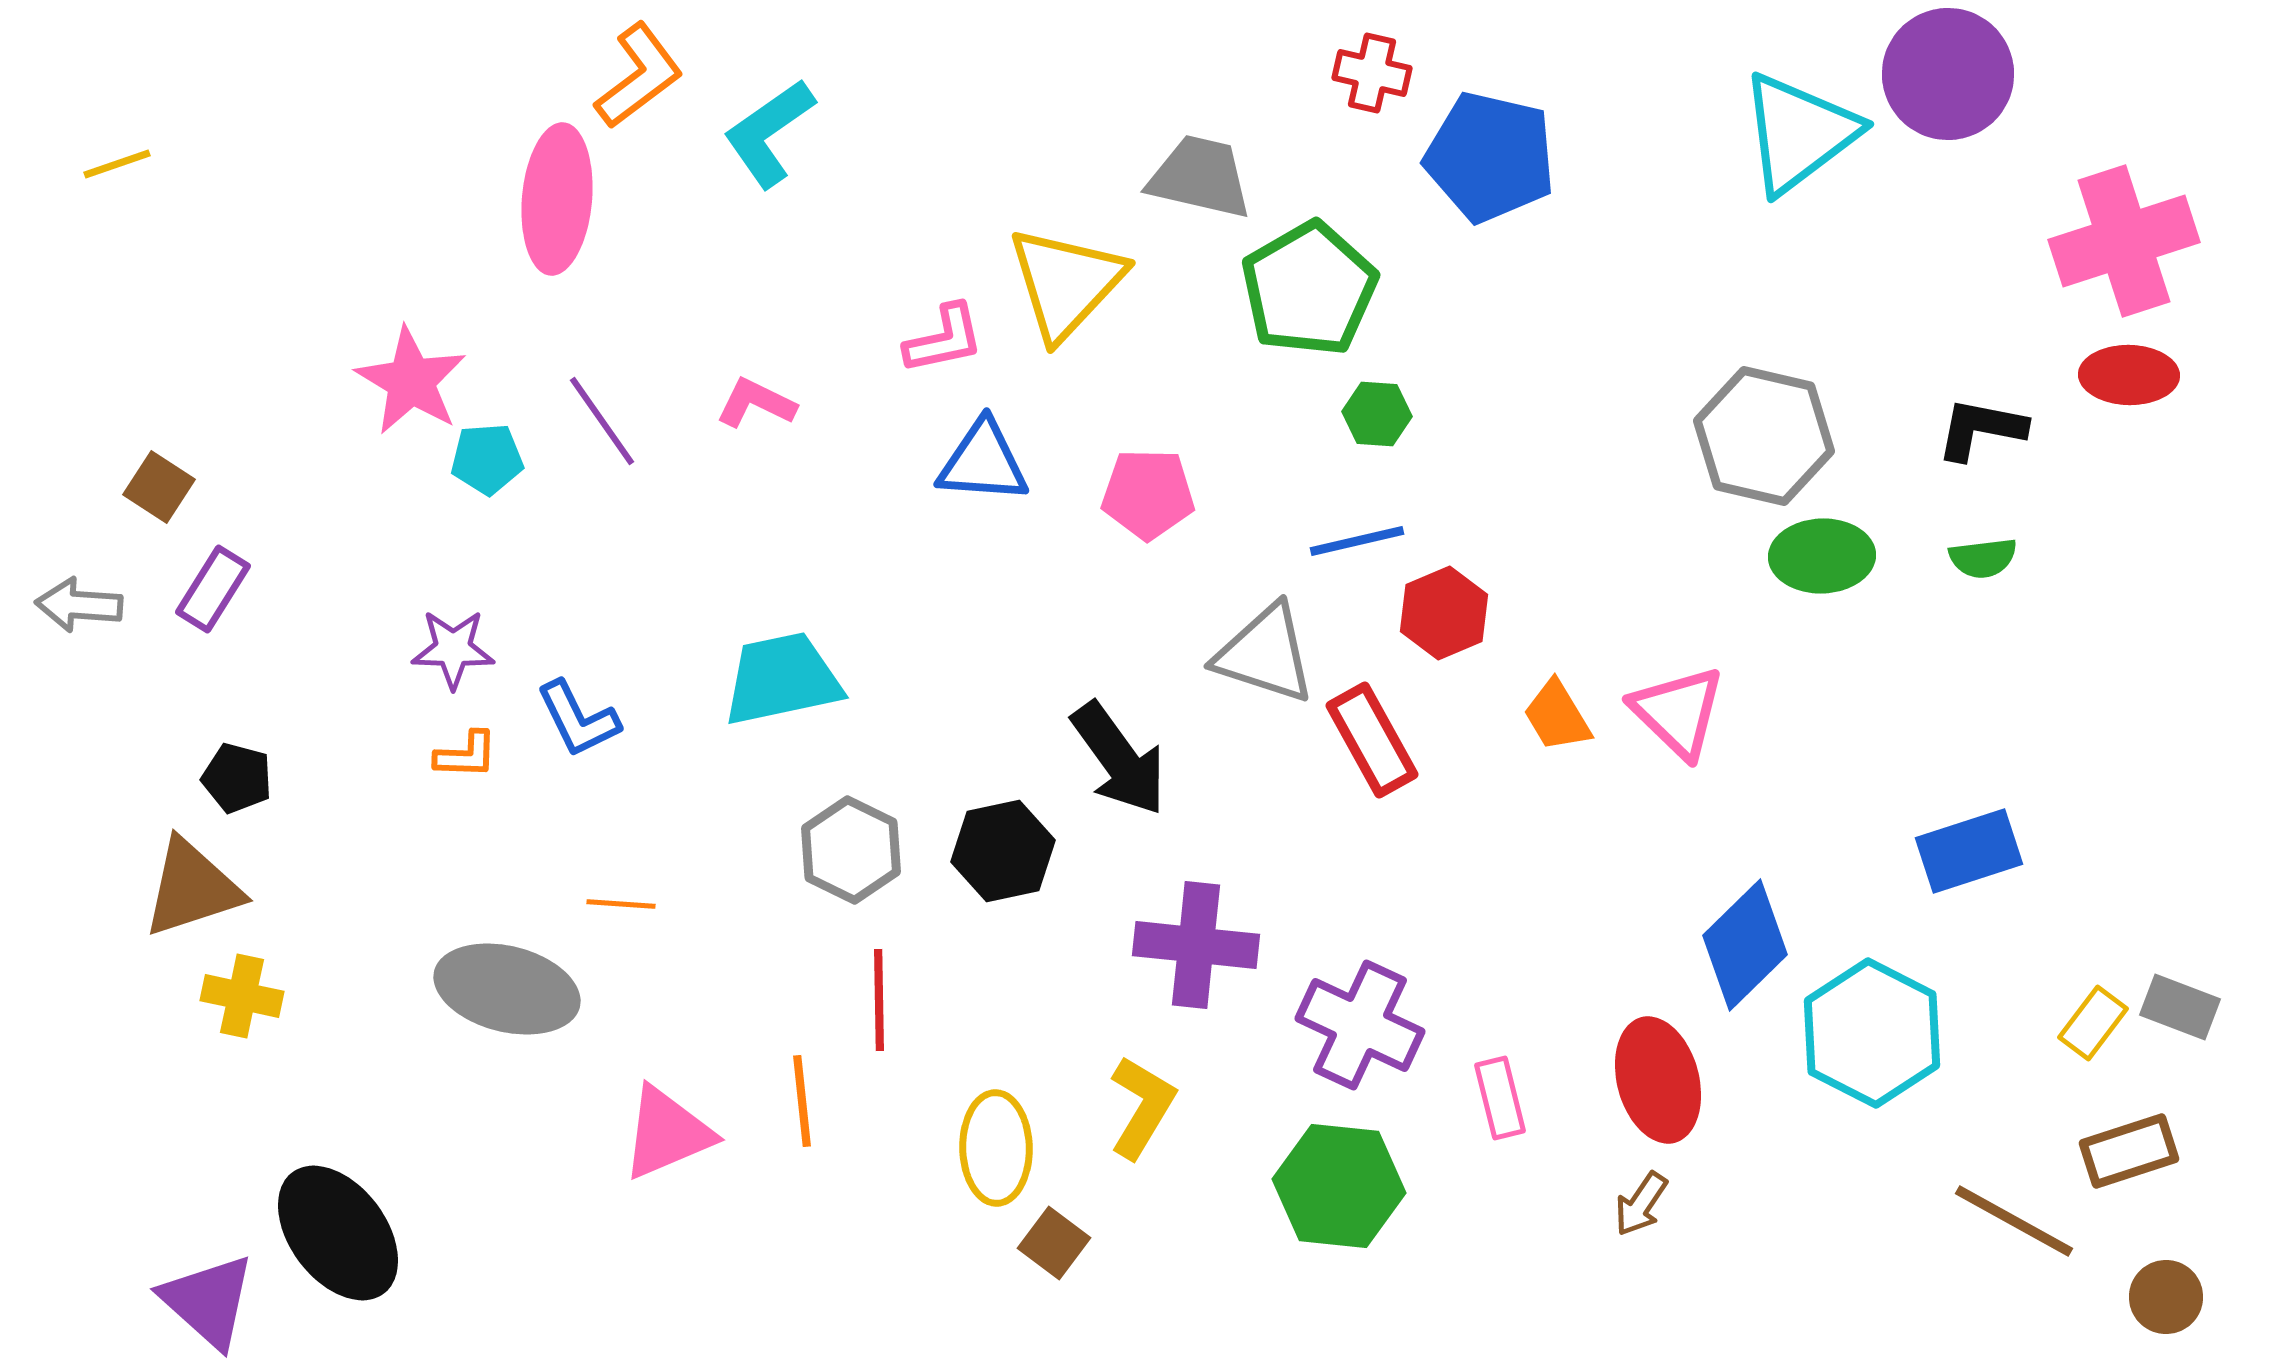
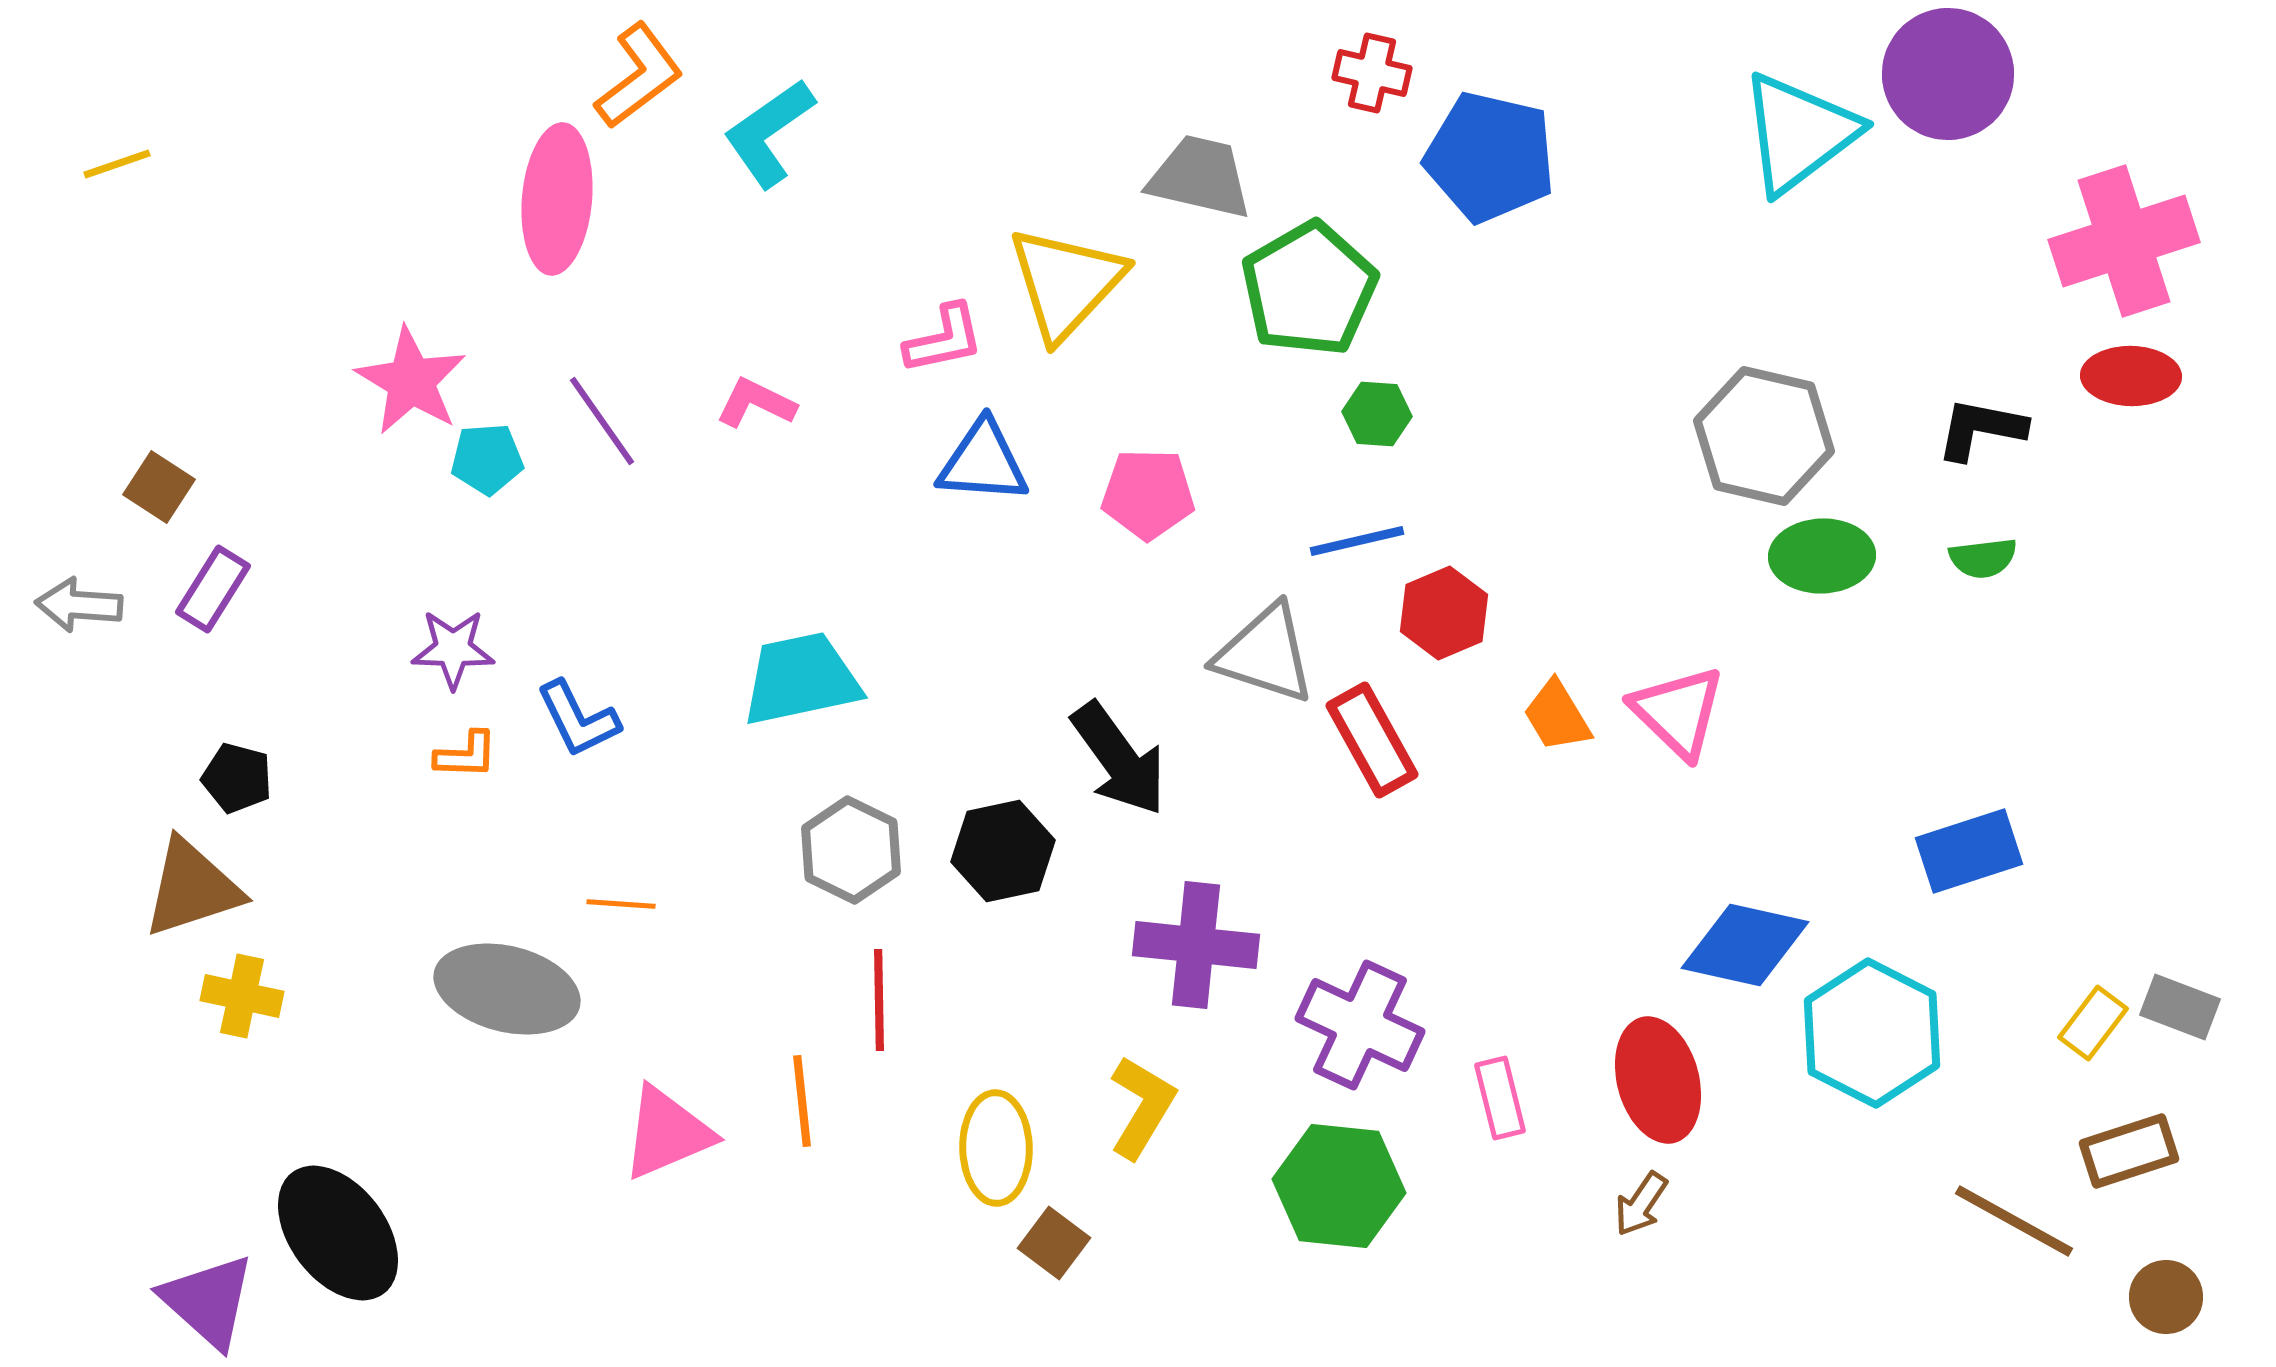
red ellipse at (2129, 375): moved 2 px right, 1 px down
cyan trapezoid at (782, 679): moved 19 px right
blue diamond at (1745, 945): rotated 57 degrees clockwise
